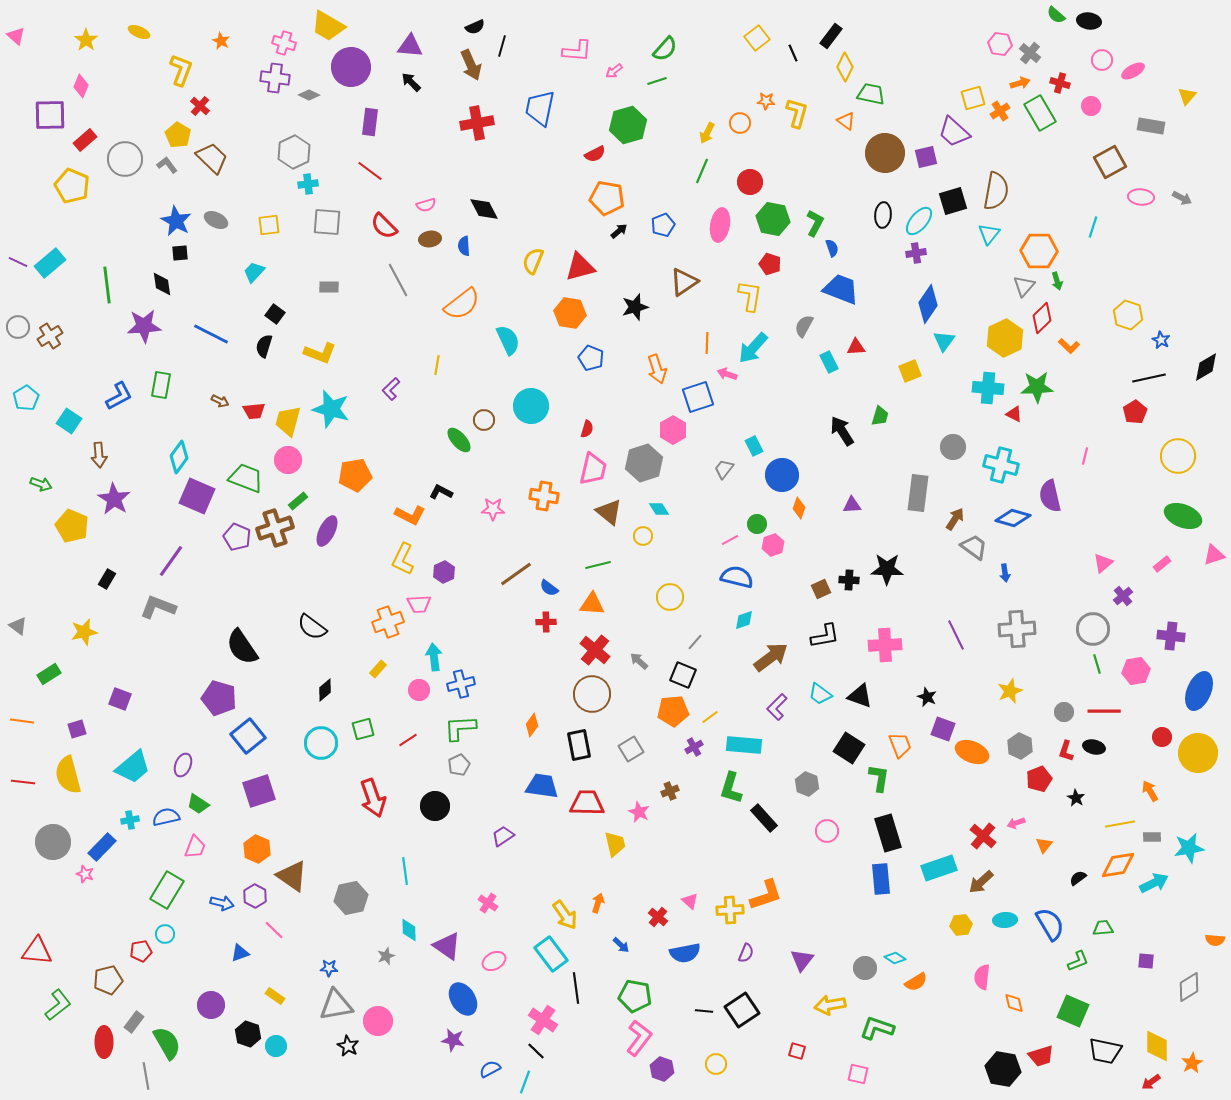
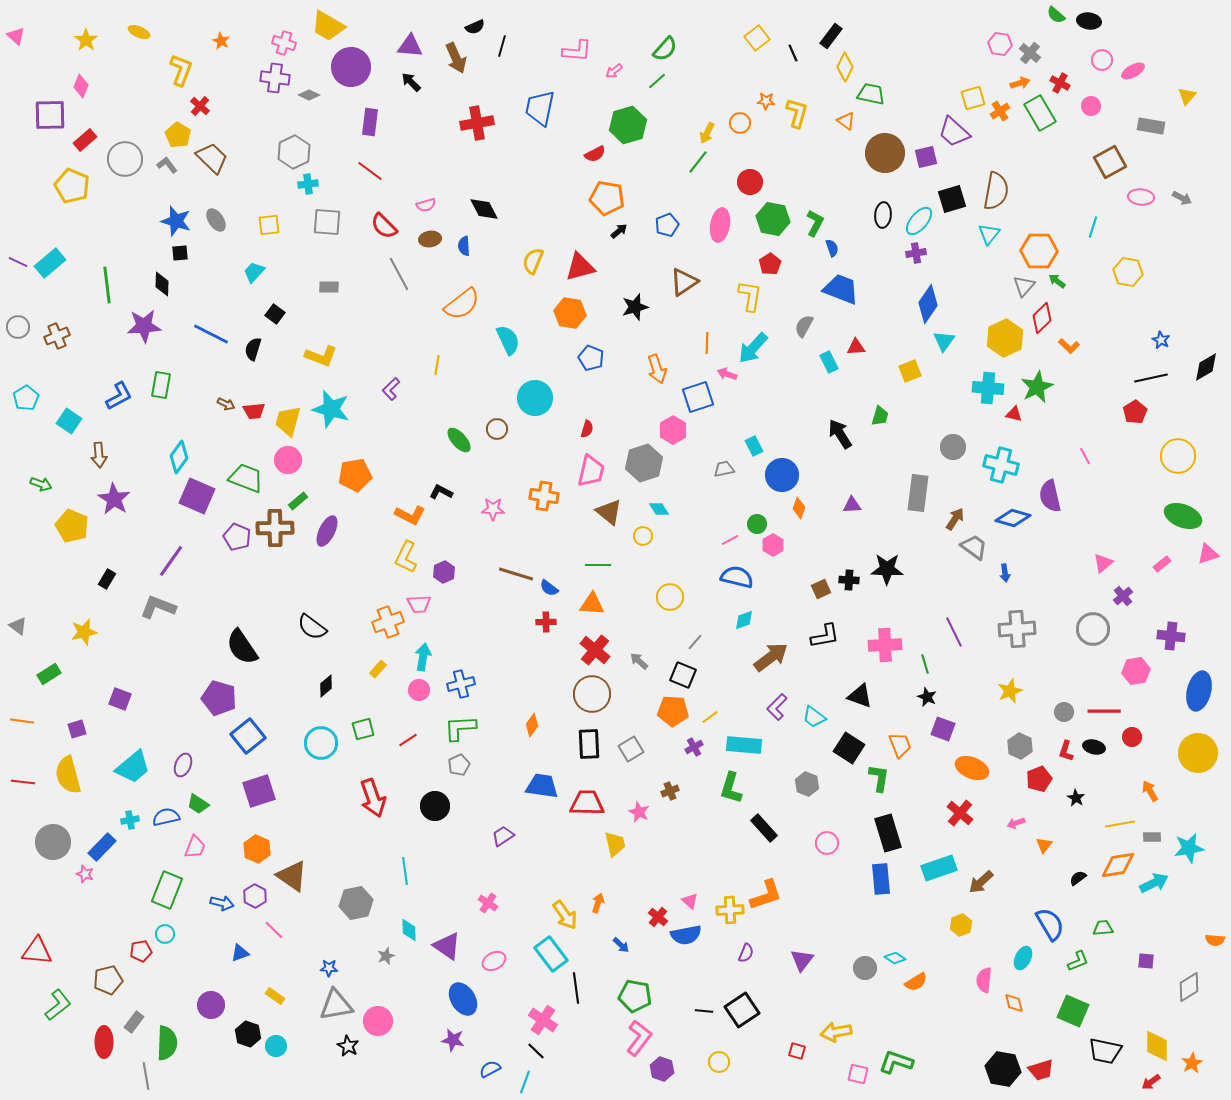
brown arrow at (471, 65): moved 15 px left, 7 px up
green line at (657, 81): rotated 24 degrees counterclockwise
red cross at (1060, 83): rotated 12 degrees clockwise
green line at (702, 171): moved 4 px left, 9 px up; rotated 15 degrees clockwise
black square at (953, 201): moved 1 px left, 2 px up
gray ellipse at (216, 220): rotated 30 degrees clockwise
blue star at (176, 221): rotated 12 degrees counterclockwise
blue pentagon at (663, 225): moved 4 px right
red pentagon at (770, 264): rotated 20 degrees clockwise
gray line at (398, 280): moved 1 px right, 6 px up
green arrow at (1057, 281): rotated 144 degrees clockwise
black diamond at (162, 284): rotated 10 degrees clockwise
yellow hexagon at (1128, 315): moved 43 px up; rotated 8 degrees counterclockwise
brown cross at (50, 336): moved 7 px right; rotated 10 degrees clockwise
black semicircle at (264, 346): moved 11 px left, 3 px down
yellow L-shape at (320, 353): moved 1 px right, 3 px down
black line at (1149, 378): moved 2 px right
green star at (1037, 387): rotated 24 degrees counterclockwise
brown arrow at (220, 401): moved 6 px right, 3 px down
cyan circle at (531, 406): moved 4 px right, 8 px up
red triangle at (1014, 414): rotated 12 degrees counterclockwise
brown circle at (484, 420): moved 13 px right, 9 px down
black arrow at (842, 431): moved 2 px left, 3 px down
pink line at (1085, 456): rotated 42 degrees counterclockwise
pink trapezoid at (593, 469): moved 2 px left, 2 px down
gray trapezoid at (724, 469): rotated 40 degrees clockwise
brown cross at (275, 528): rotated 18 degrees clockwise
pink hexagon at (773, 545): rotated 10 degrees counterclockwise
pink triangle at (1214, 555): moved 6 px left, 1 px up
yellow L-shape at (403, 559): moved 3 px right, 2 px up
green line at (598, 565): rotated 15 degrees clockwise
brown line at (516, 574): rotated 52 degrees clockwise
purple line at (956, 635): moved 2 px left, 3 px up
cyan arrow at (434, 657): moved 11 px left; rotated 16 degrees clockwise
green line at (1097, 664): moved 172 px left
black diamond at (325, 690): moved 1 px right, 4 px up
blue ellipse at (1199, 691): rotated 9 degrees counterclockwise
cyan trapezoid at (820, 694): moved 6 px left, 23 px down
orange pentagon at (673, 711): rotated 8 degrees clockwise
red circle at (1162, 737): moved 30 px left
black rectangle at (579, 745): moved 10 px right, 1 px up; rotated 8 degrees clockwise
orange ellipse at (972, 752): moved 16 px down
black rectangle at (764, 818): moved 10 px down
pink circle at (827, 831): moved 12 px down
red cross at (983, 836): moved 23 px left, 23 px up
green rectangle at (167, 890): rotated 9 degrees counterclockwise
gray hexagon at (351, 898): moved 5 px right, 5 px down
cyan ellipse at (1005, 920): moved 18 px right, 38 px down; rotated 60 degrees counterclockwise
yellow hexagon at (961, 925): rotated 15 degrees counterclockwise
blue semicircle at (685, 953): moved 1 px right, 18 px up
pink semicircle at (982, 977): moved 2 px right, 3 px down
yellow arrow at (830, 1005): moved 6 px right, 27 px down
green L-shape at (877, 1028): moved 19 px right, 34 px down
green semicircle at (167, 1043): rotated 32 degrees clockwise
red trapezoid at (1041, 1056): moved 14 px down
yellow circle at (716, 1064): moved 3 px right, 2 px up
